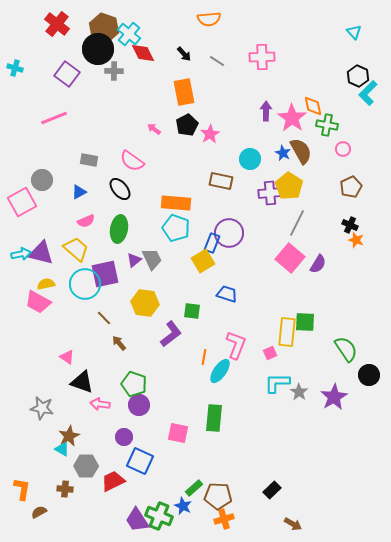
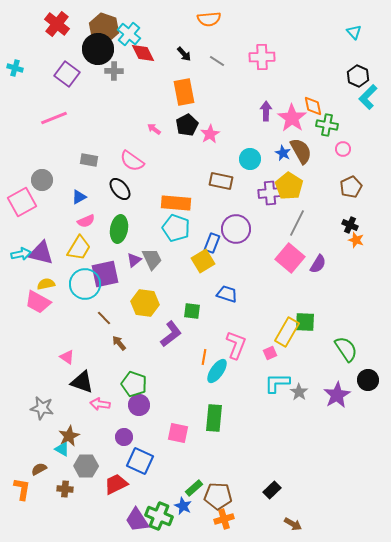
cyan L-shape at (368, 93): moved 4 px down
blue triangle at (79, 192): moved 5 px down
purple circle at (229, 233): moved 7 px right, 4 px up
yellow trapezoid at (76, 249): moved 3 px right, 1 px up; rotated 80 degrees clockwise
yellow rectangle at (287, 332): rotated 24 degrees clockwise
cyan ellipse at (220, 371): moved 3 px left
black circle at (369, 375): moved 1 px left, 5 px down
purple star at (334, 397): moved 3 px right, 2 px up
red trapezoid at (113, 481): moved 3 px right, 3 px down
brown semicircle at (39, 512): moved 43 px up
